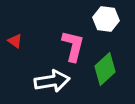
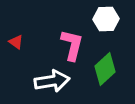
white hexagon: rotated 10 degrees counterclockwise
red triangle: moved 1 px right, 1 px down
pink L-shape: moved 1 px left, 1 px up
